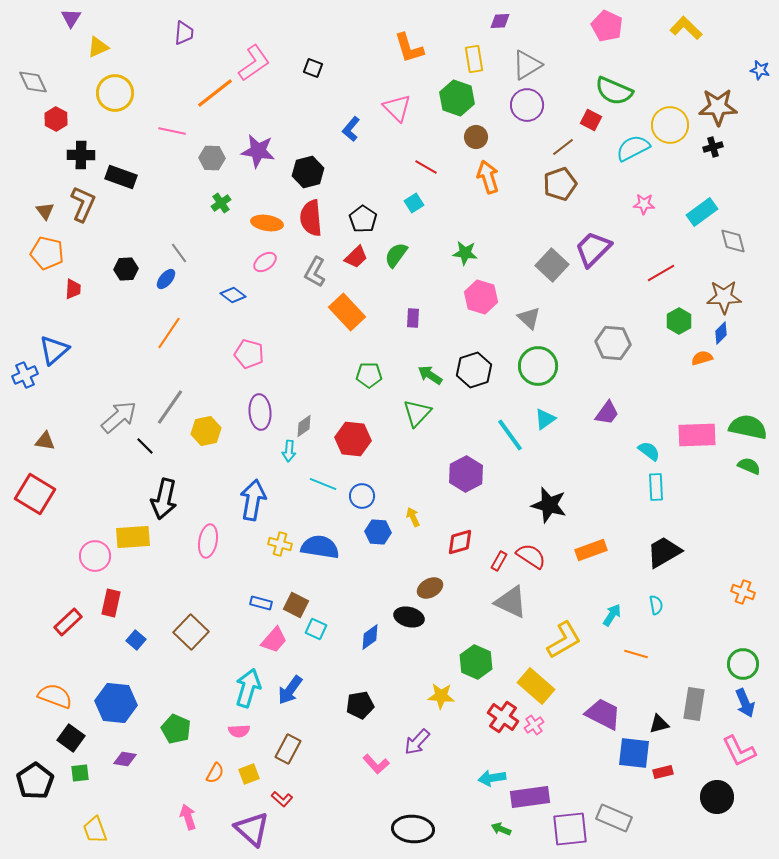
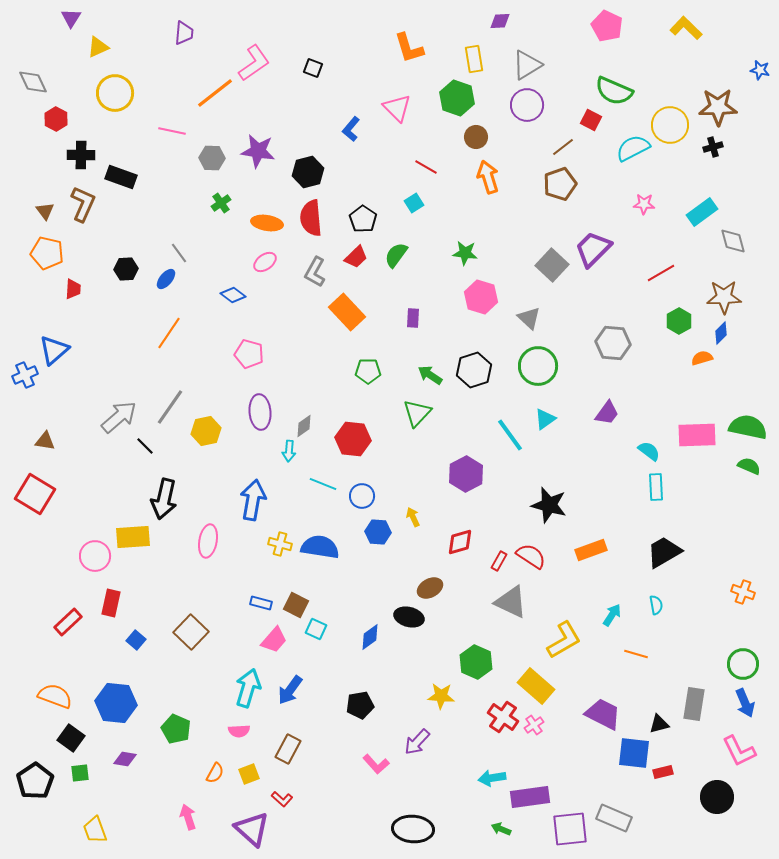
green pentagon at (369, 375): moved 1 px left, 4 px up
